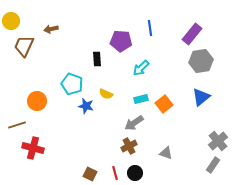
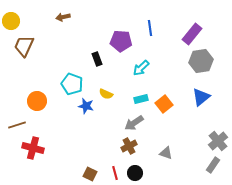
brown arrow: moved 12 px right, 12 px up
black rectangle: rotated 16 degrees counterclockwise
